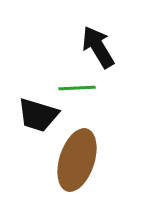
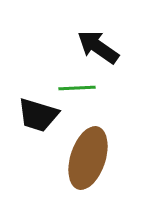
black arrow: rotated 24 degrees counterclockwise
brown ellipse: moved 11 px right, 2 px up
